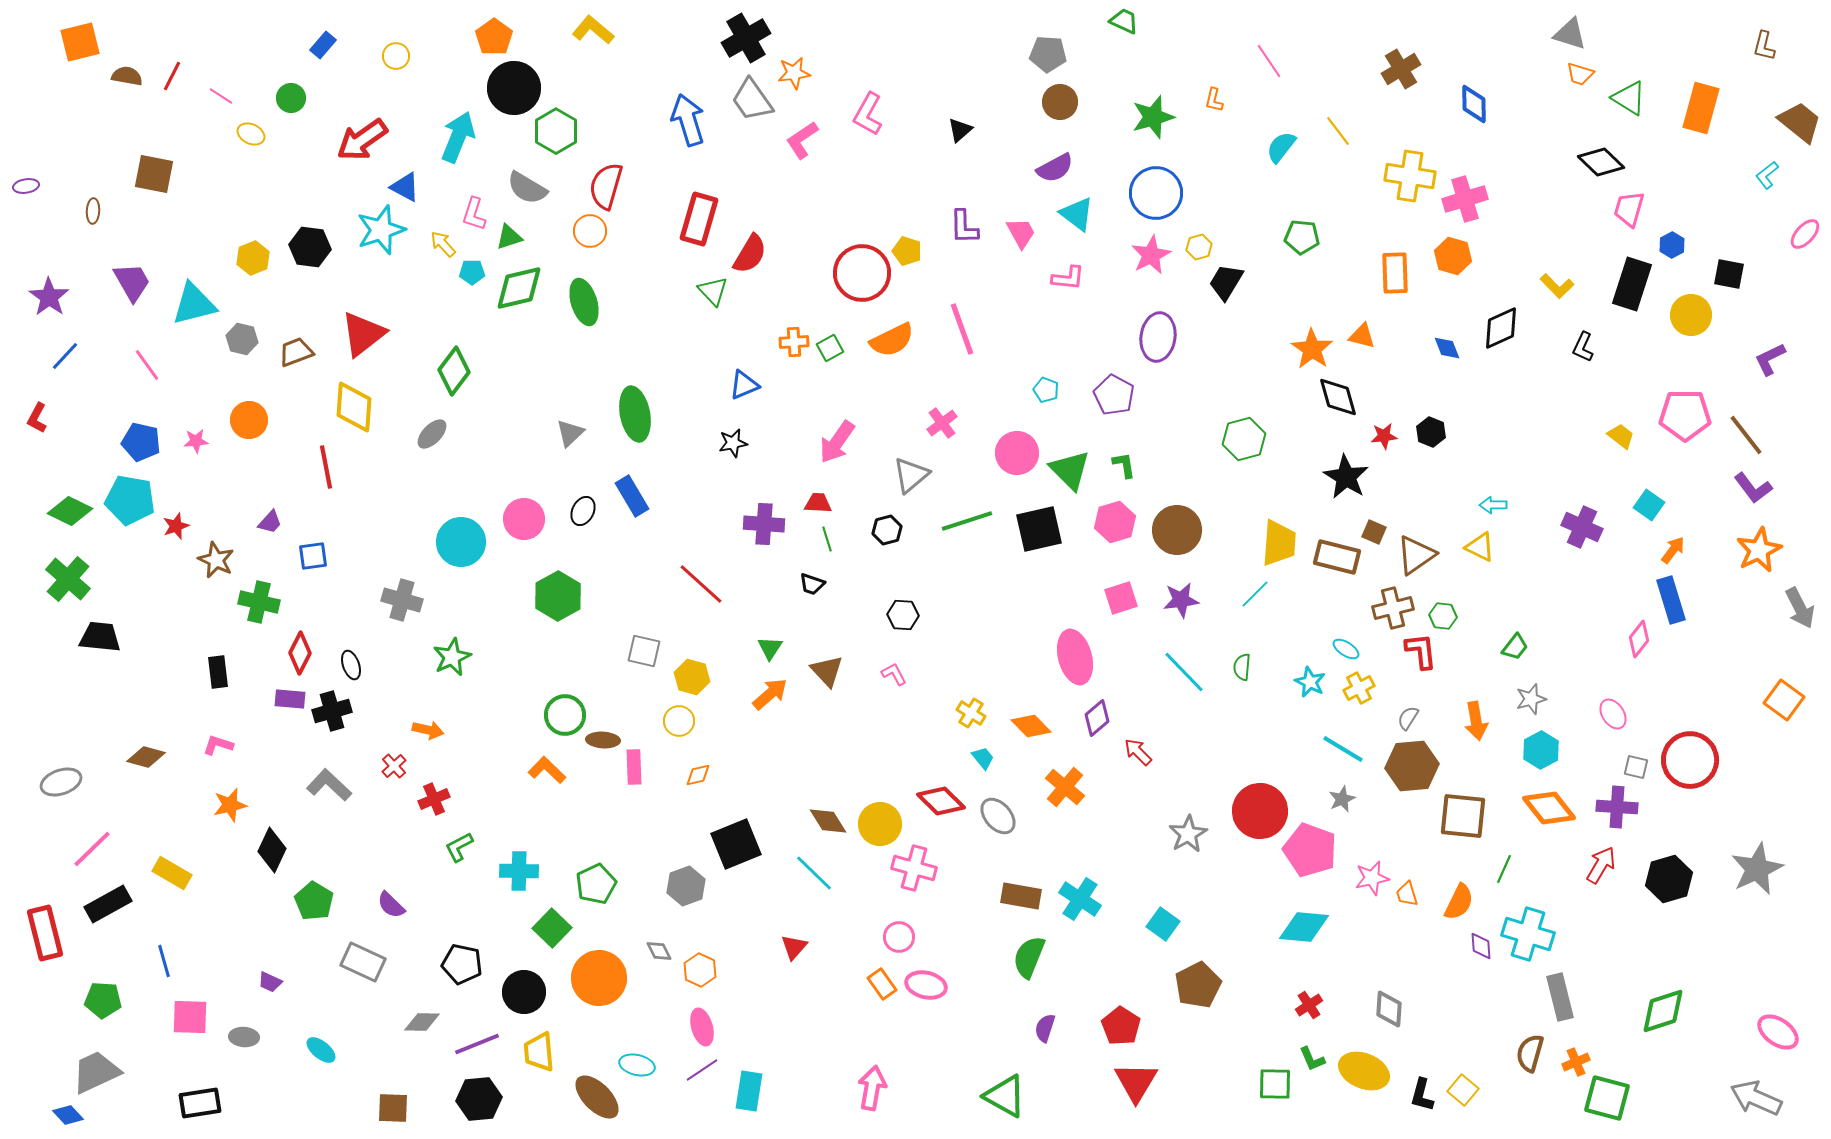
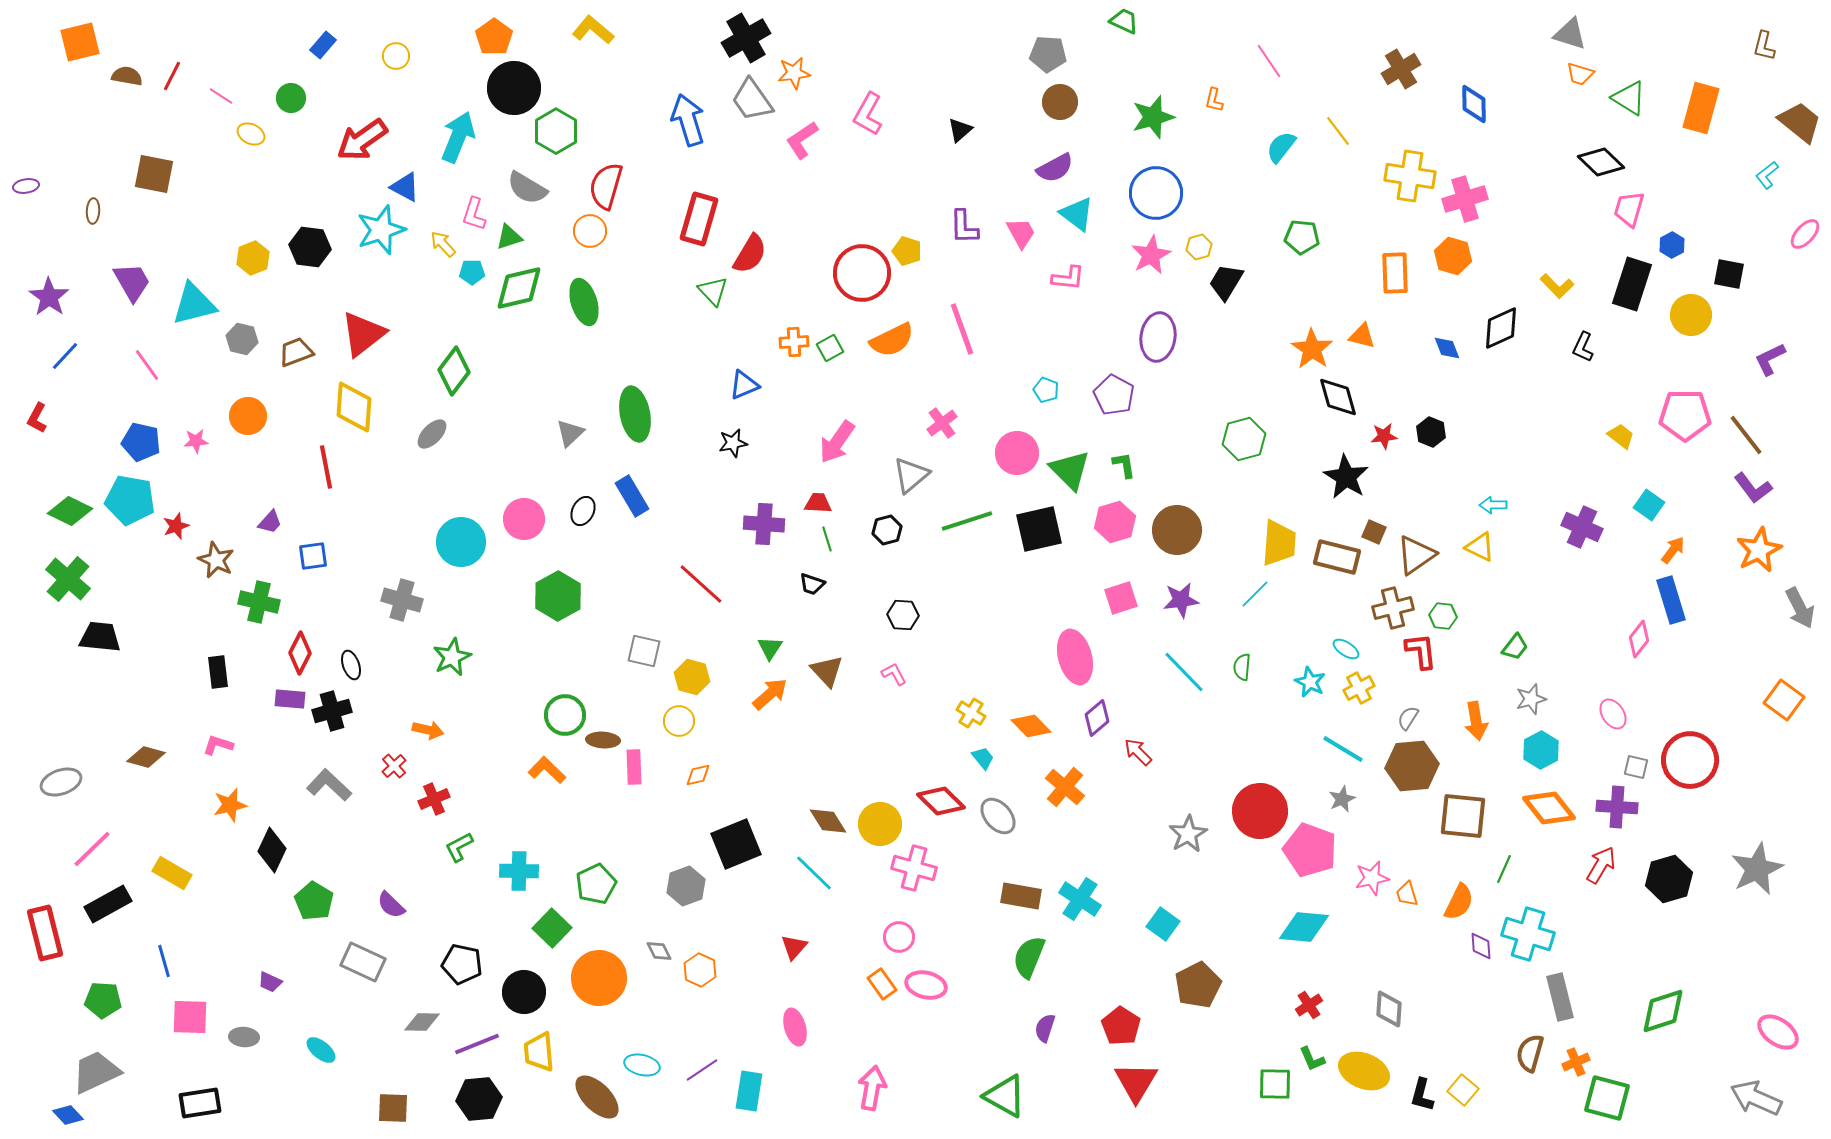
orange circle at (249, 420): moved 1 px left, 4 px up
pink ellipse at (702, 1027): moved 93 px right
cyan ellipse at (637, 1065): moved 5 px right
